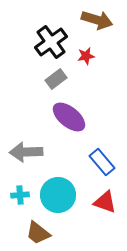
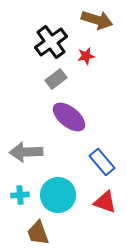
brown trapezoid: rotated 32 degrees clockwise
